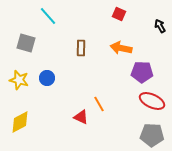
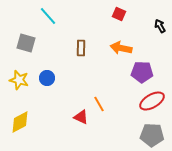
red ellipse: rotated 55 degrees counterclockwise
